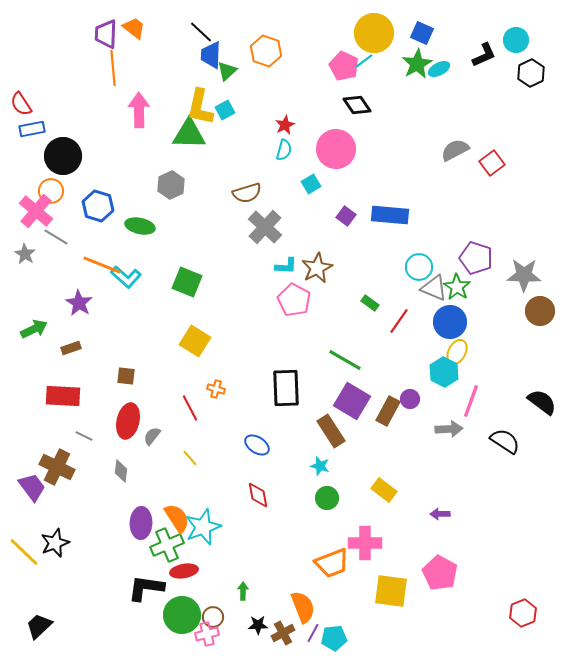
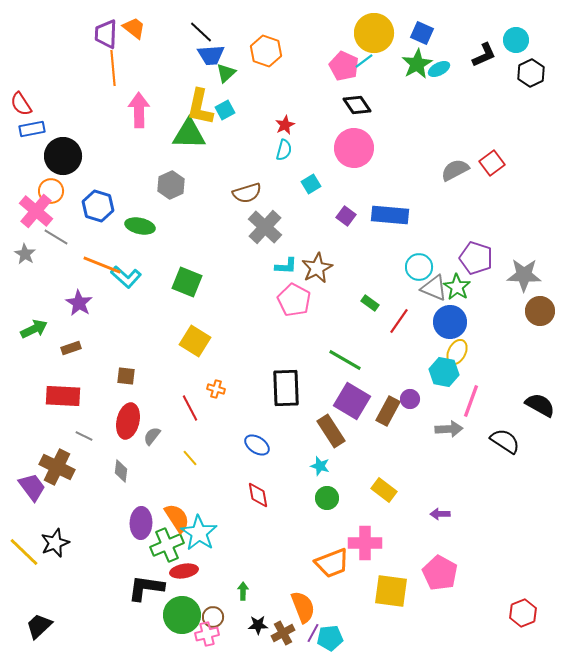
blue trapezoid at (211, 55): rotated 96 degrees counterclockwise
green triangle at (227, 71): moved 1 px left, 2 px down
pink circle at (336, 149): moved 18 px right, 1 px up
gray semicircle at (455, 150): moved 20 px down
cyan hexagon at (444, 372): rotated 16 degrees counterclockwise
black semicircle at (542, 402): moved 2 px left, 3 px down; rotated 8 degrees counterclockwise
cyan star at (203, 527): moved 4 px left, 6 px down; rotated 18 degrees counterclockwise
cyan pentagon at (334, 638): moved 4 px left
